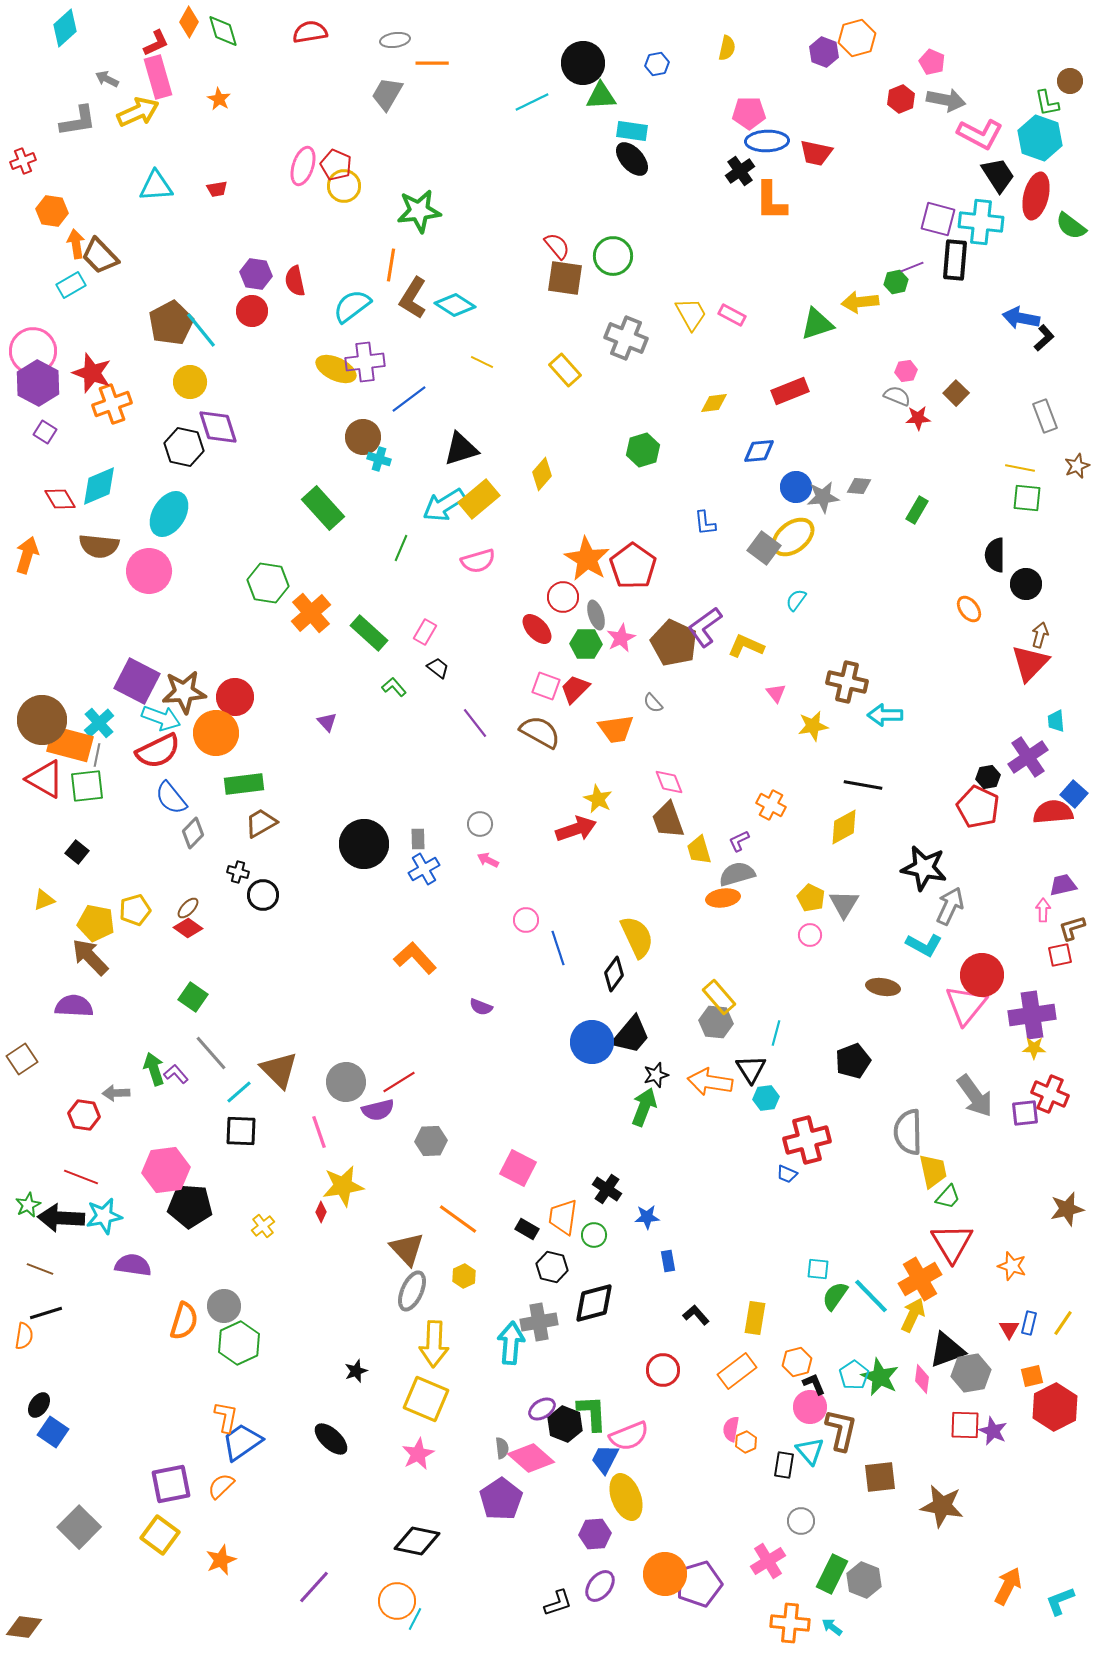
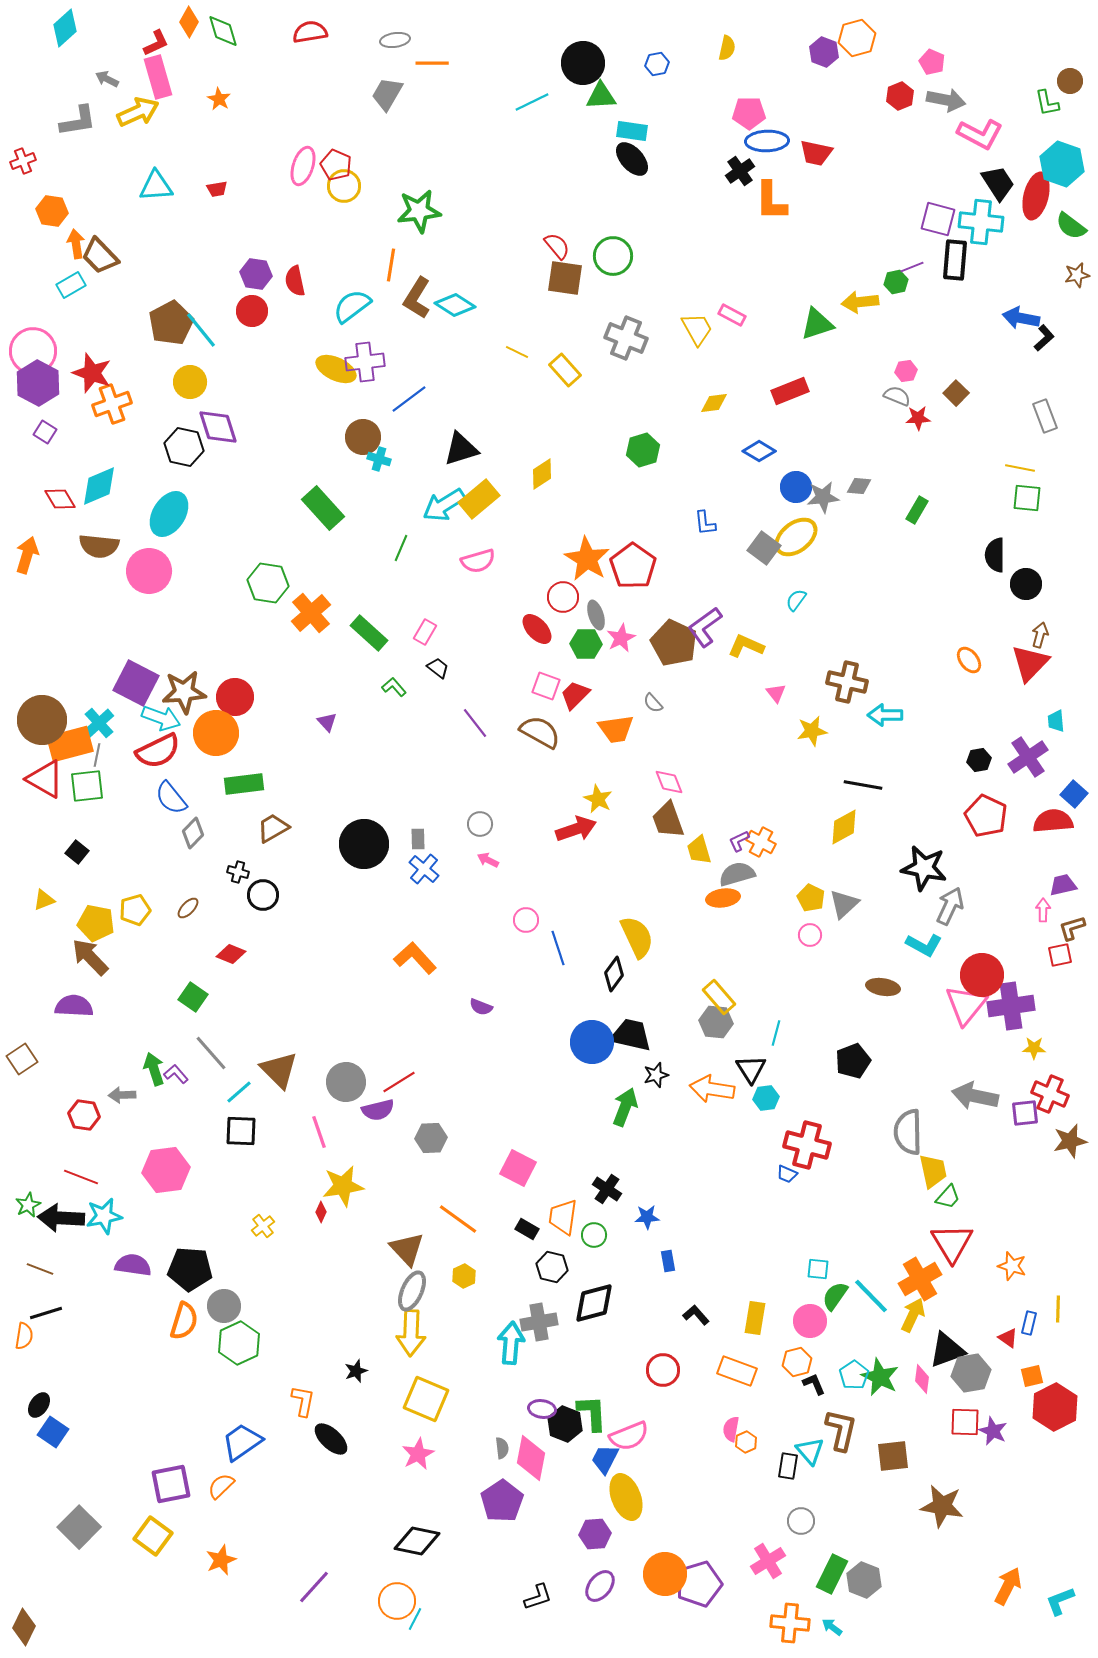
red hexagon at (901, 99): moved 1 px left, 3 px up
cyan hexagon at (1040, 138): moved 22 px right, 26 px down
black trapezoid at (998, 175): moved 8 px down
brown L-shape at (413, 298): moved 4 px right
yellow trapezoid at (691, 314): moved 6 px right, 15 px down
yellow line at (482, 362): moved 35 px right, 10 px up
blue diamond at (759, 451): rotated 36 degrees clockwise
brown star at (1077, 466): moved 191 px up; rotated 10 degrees clockwise
yellow diamond at (542, 474): rotated 16 degrees clockwise
yellow ellipse at (793, 537): moved 3 px right
orange ellipse at (969, 609): moved 51 px down
purple square at (137, 681): moved 1 px left, 2 px down
red trapezoid at (575, 689): moved 6 px down
yellow star at (813, 726): moved 1 px left, 5 px down
orange rectangle at (70, 744): rotated 30 degrees counterclockwise
black hexagon at (988, 777): moved 9 px left, 17 px up
orange cross at (771, 805): moved 10 px left, 37 px down
red pentagon at (978, 807): moved 8 px right, 9 px down
red semicircle at (1053, 812): moved 9 px down
brown trapezoid at (261, 823): moved 12 px right, 5 px down
blue cross at (424, 869): rotated 20 degrees counterclockwise
gray triangle at (844, 904): rotated 16 degrees clockwise
red diamond at (188, 928): moved 43 px right, 26 px down; rotated 12 degrees counterclockwise
purple cross at (1032, 1015): moved 21 px left, 9 px up
black trapezoid at (631, 1035): rotated 117 degrees counterclockwise
orange arrow at (710, 1082): moved 2 px right, 7 px down
gray arrow at (116, 1093): moved 6 px right, 2 px down
gray arrow at (975, 1096): rotated 138 degrees clockwise
green arrow at (644, 1107): moved 19 px left
red cross at (807, 1140): moved 5 px down; rotated 30 degrees clockwise
gray hexagon at (431, 1141): moved 3 px up
black pentagon at (190, 1206): moved 63 px down
brown star at (1067, 1209): moved 3 px right, 68 px up
yellow line at (1063, 1323): moved 5 px left, 14 px up; rotated 32 degrees counterclockwise
red triangle at (1009, 1329): moved 1 px left, 9 px down; rotated 25 degrees counterclockwise
yellow arrow at (434, 1344): moved 23 px left, 11 px up
orange rectangle at (737, 1371): rotated 57 degrees clockwise
pink circle at (810, 1407): moved 86 px up
purple ellipse at (542, 1409): rotated 40 degrees clockwise
orange L-shape at (226, 1417): moved 77 px right, 16 px up
red square at (965, 1425): moved 3 px up
pink diamond at (531, 1458): rotated 60 degrees clockwise
black rectangle at (784, 1465): moved 4 px right, 1 px down
brown square at (880, 1477): moved 13 px right, 21 px up
purple pentagon at (501, 1499): moved 1 px right, 2 px down
yellow square at (160, 1535): moved 7 px left, 1 px down
black L-shape at (558, 1603): moved 20 px left, 6 px up
brown diamond at (24, 1627): rotated 72 degrees counterclockwise
